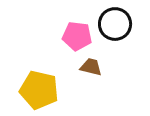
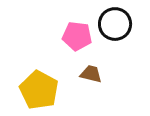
brown trapezoid: moved 7 px down
yellow pentagon: rotated 15 degrees clockwise
